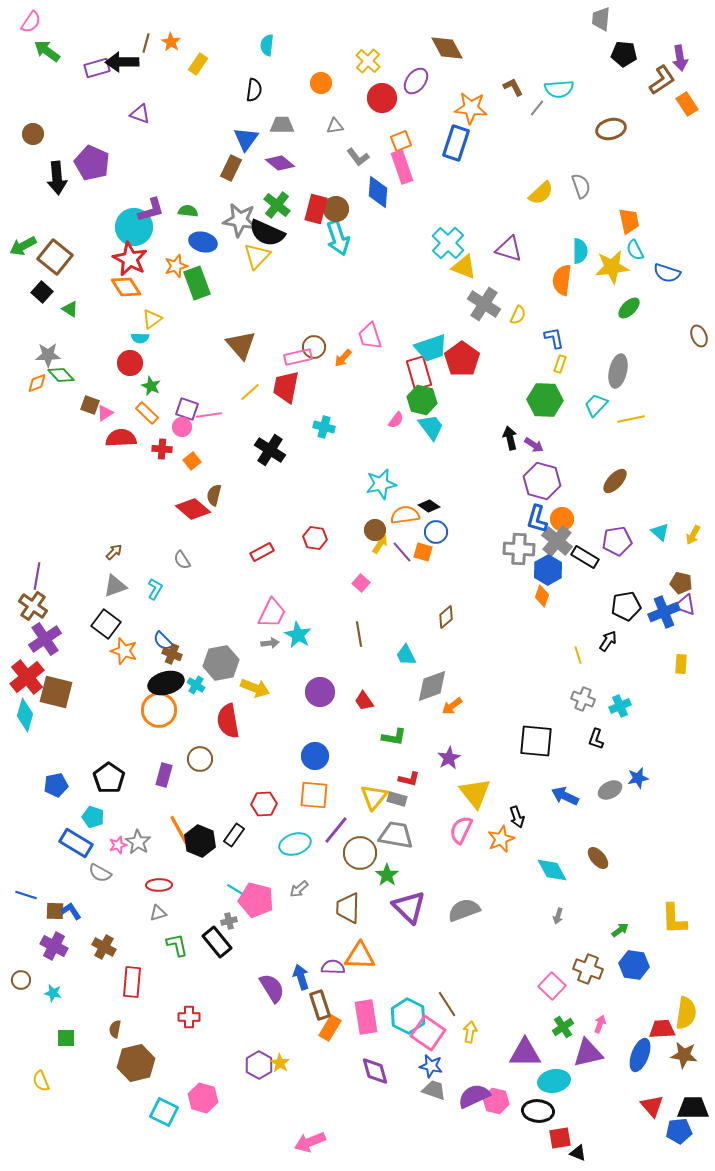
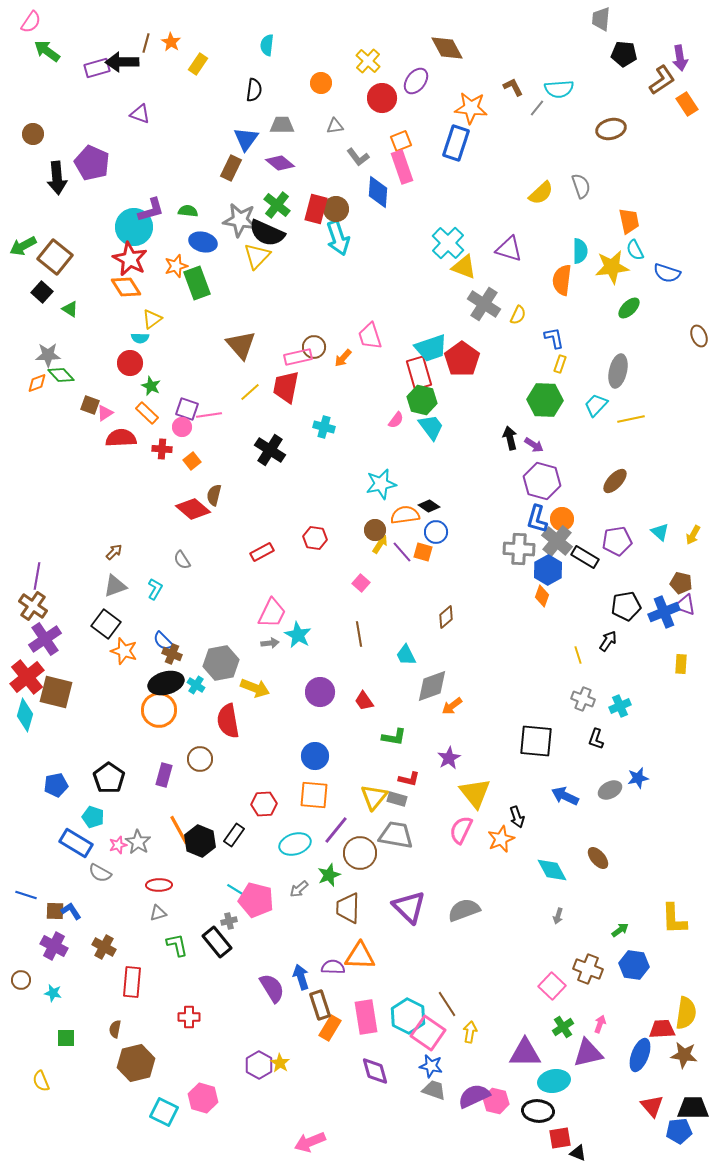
green star at (387, 875): moved 58 px left; rotated 15 degrees clockwise
